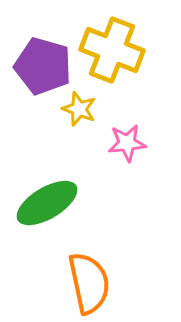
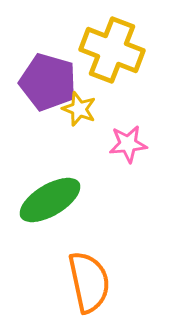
purple pentagon: moved 5 px right, 16 px down
pink star: moved 1 px right, 1 px down
green ellipse: moved 3 px right, 3 px up
orange semicircle: moved 1 px up
